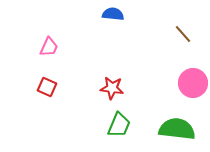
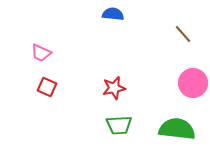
pink trapezoid: moved 8 px left, 6 px down; rotated 90 degrees clockwise
red star: moved 2 px right; rotated 20 degrees counterclockwise
green trapezoid: rotated 64 degrees clockwise
